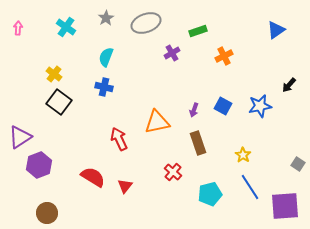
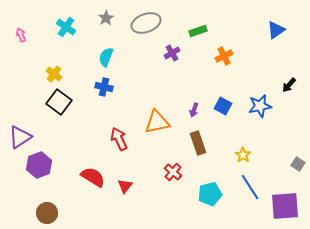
pink arrow: moved 3 px right, 7 px down; rotated 24 degrees counterclockwise
